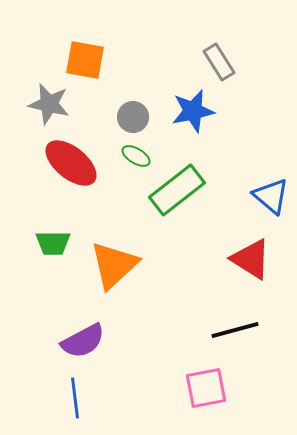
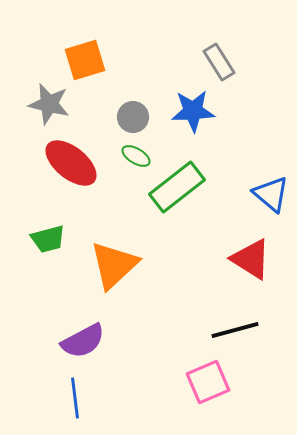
orange square: rotated 27 degrees counterclockwise
blue star: rotated 9 degrees clockwise
green rectangle: moved 3 px up
blue triangle: moved 2 px up
green trapezoid: moved 5 px left, 4 px up; rotated 15 degrees counterclockwise
pink square: moved 2 px right, 6 px up; rotated 12 degrees counterclockwise
